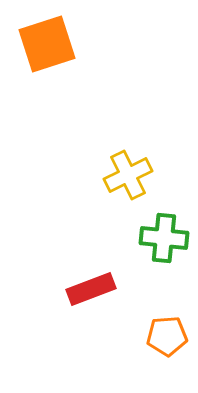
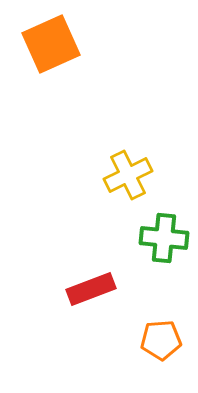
orange square: moved 4 px right; rotated 6 degrees counterclockwise
orange pentagon: moved 6 px left, 4 px down
